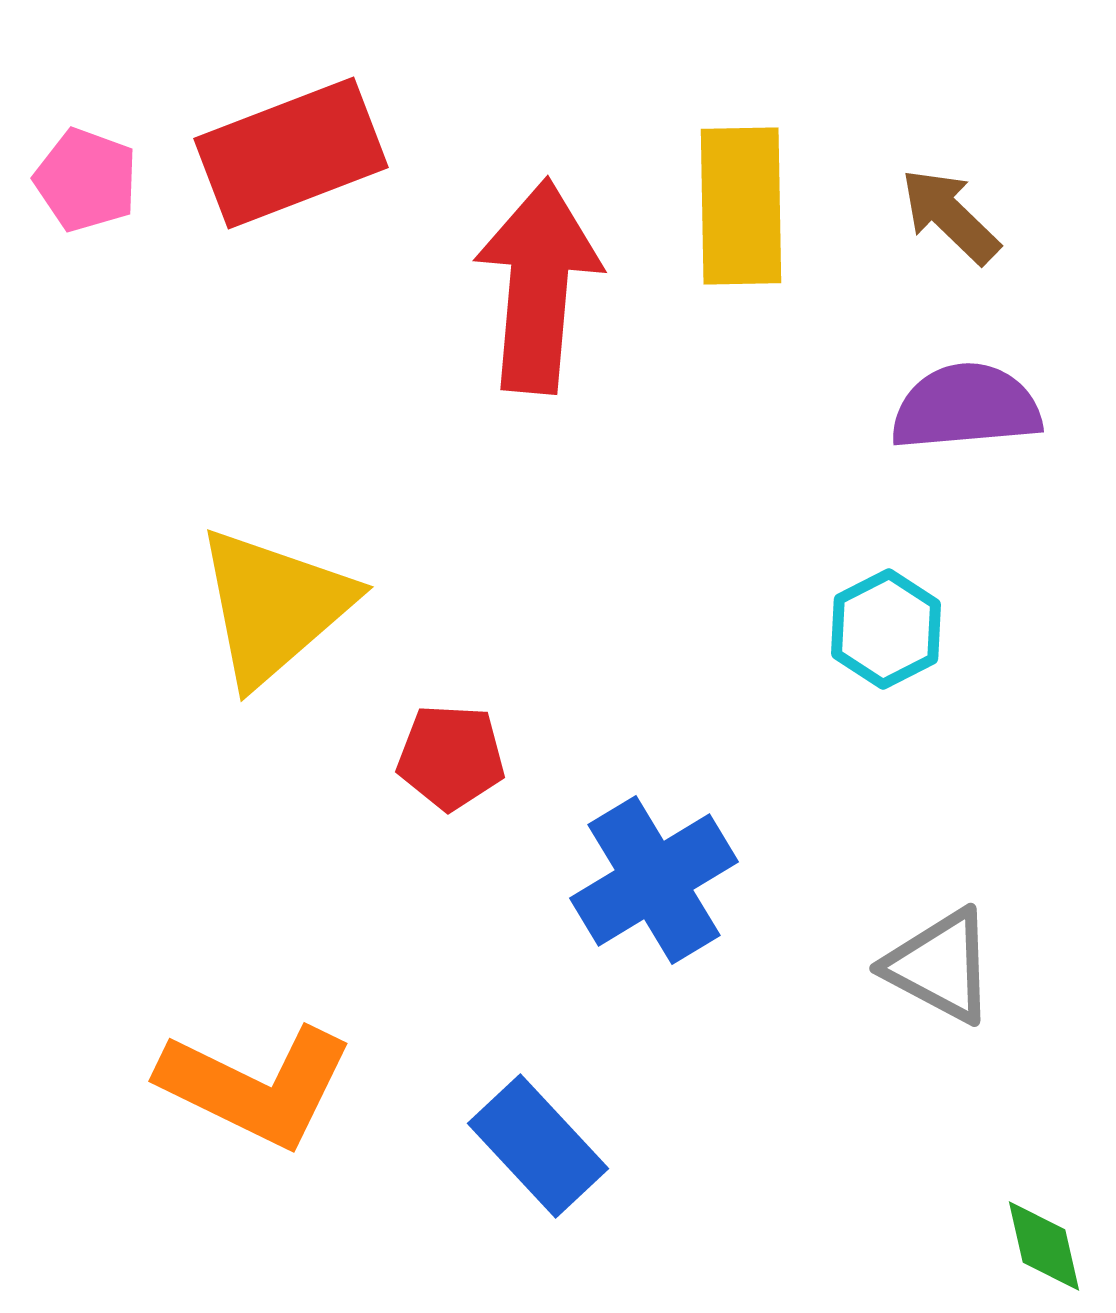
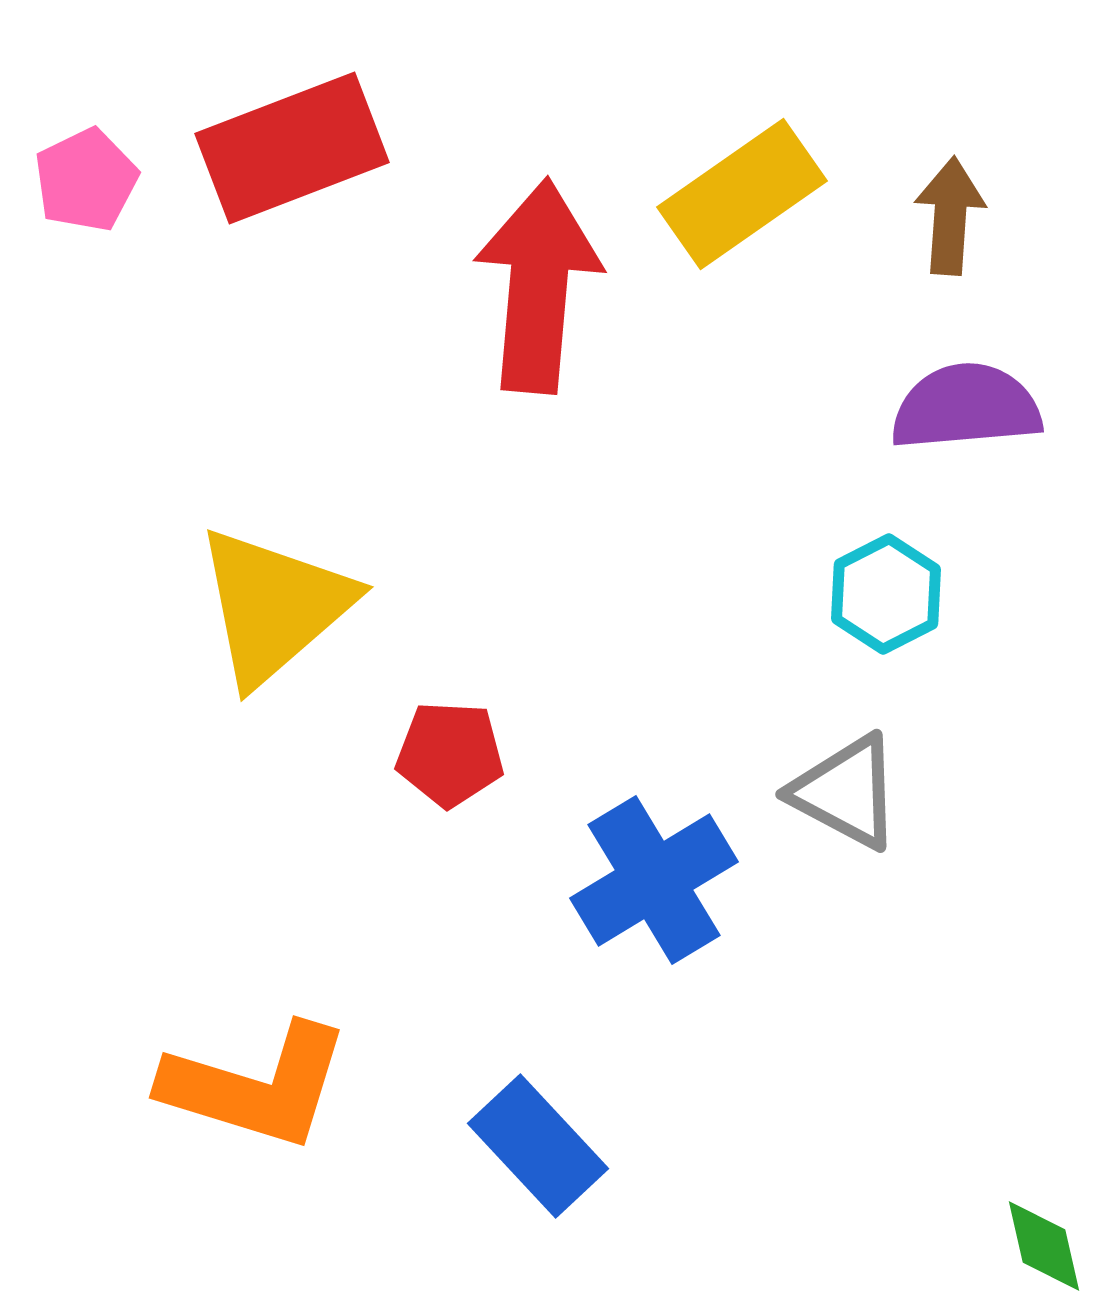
red rectangle: moved 1 px right, 5 px up
pink pentagon: rotated 26 degrees clockwise
yellow rectangle: moved 1 px right, 12 px up; rotated 56 degrees clockwise
brown arrow: rotated 50 degrees clockwise
cyan hexagon: moved 35 px up
red pentagon: moved 1 px left, 3 px up
gray triangle: moved 94 px left, 174 px up
orange L-shape: rotated 9 degrees counterclockwise
